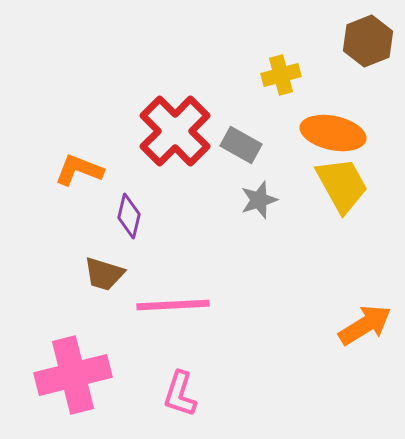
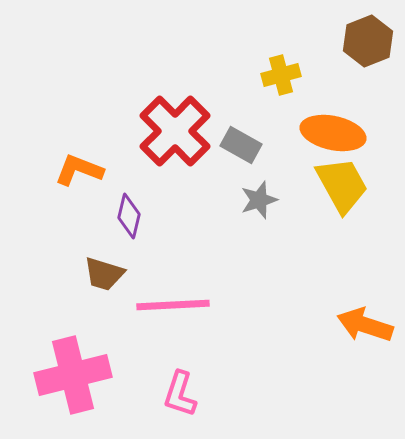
orange arrow: rotated 130 degrees counterclockwise
